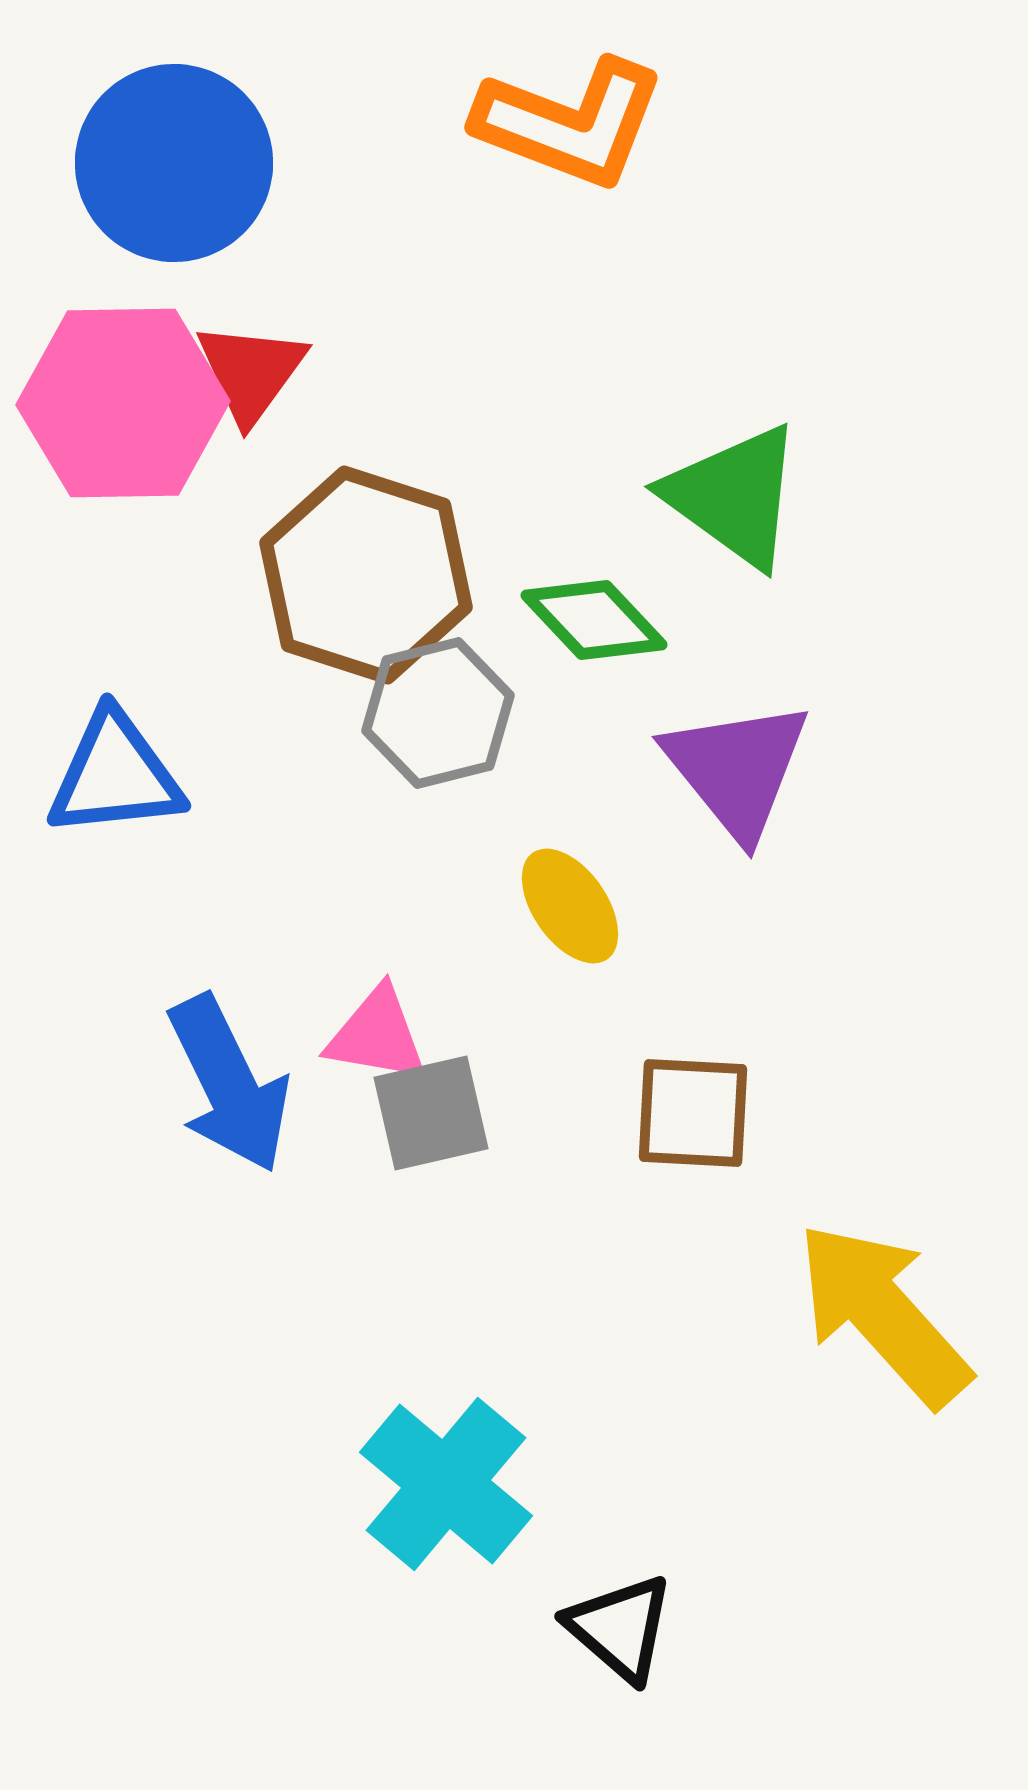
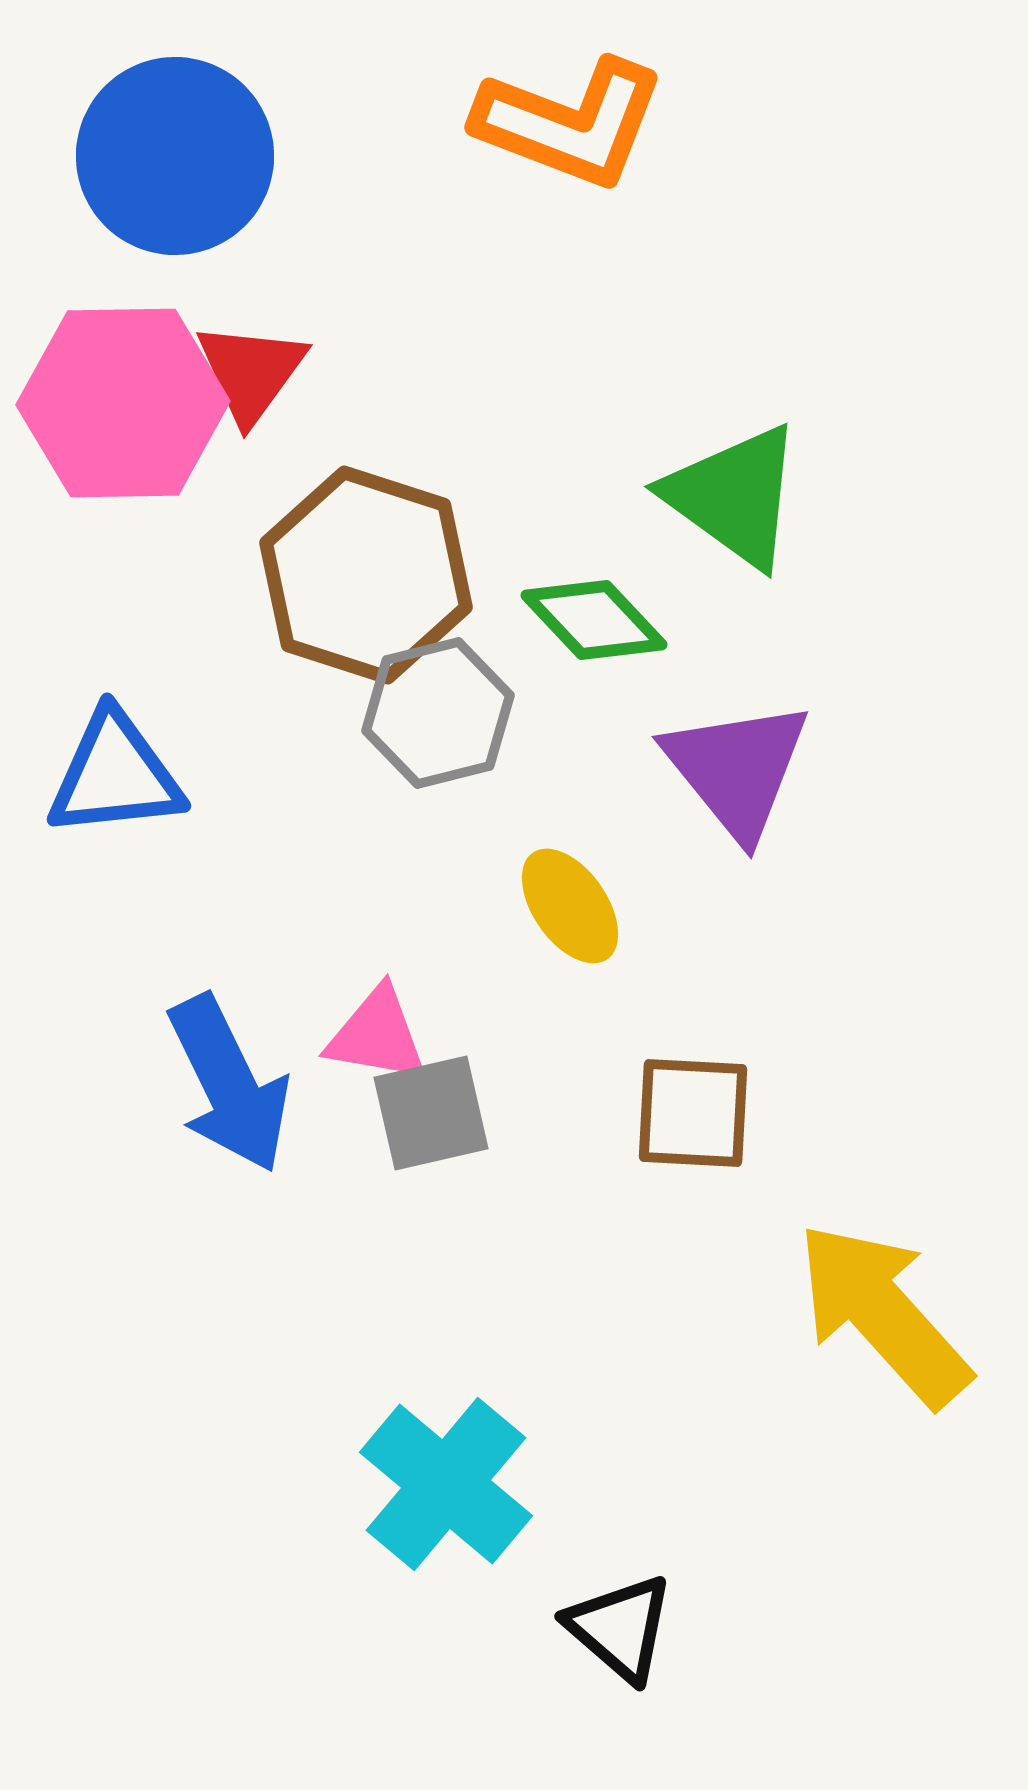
blue circle: moved 1 px right, 7 px up
